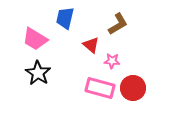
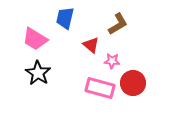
red circle: moved 5 px up
